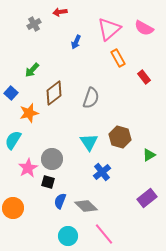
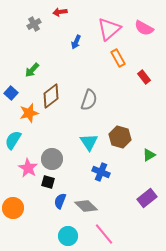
brown diamond: moved 3 px left, 3 px down
gray semicircle: moved 2 px left, 2 px down
pink star: rotated 12 degrees counterclockwise
blue cross: moved 1 px left; rotated 30 degrees counterclockwise
